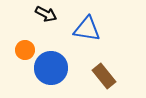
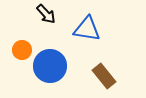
black arrow: rotated 20 degrees clockwise
orange circle: moved 3 px left
blue circle: moved 1 px left, 2 px up
